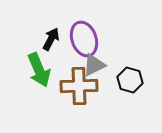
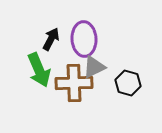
purple ellipse: rotated 16 degrees clockwise
gray triangle: moved 2 px down
black hexagon: moved 2 px left, 3 px down
brown cross: moved 5 px left, 3 px up
